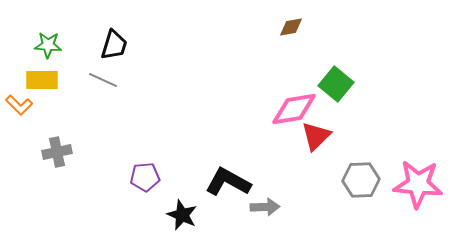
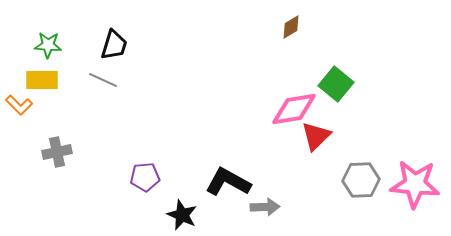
brown diamond: rotated 20 degrees counterclockwise
pink star: moved 3 px left
